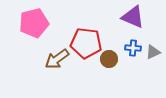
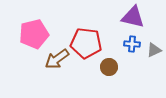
purple triangle: rotated 10 degrees counterclockwise
pink pentagon: moved 11 px down
blue cross: moved 1 px left, 4 px up
gray triangle: moved 1 px right, 2 px up
brown circle: moved 8 px down
